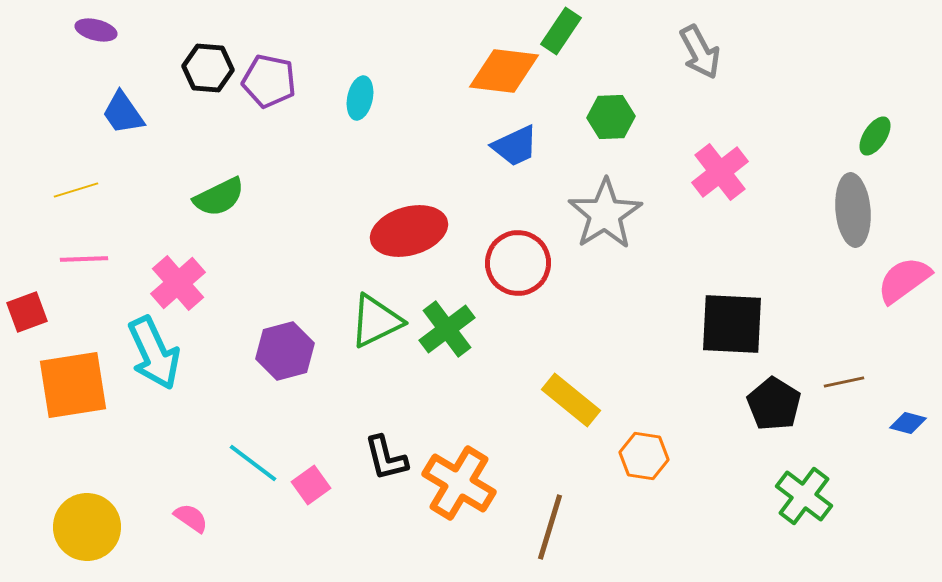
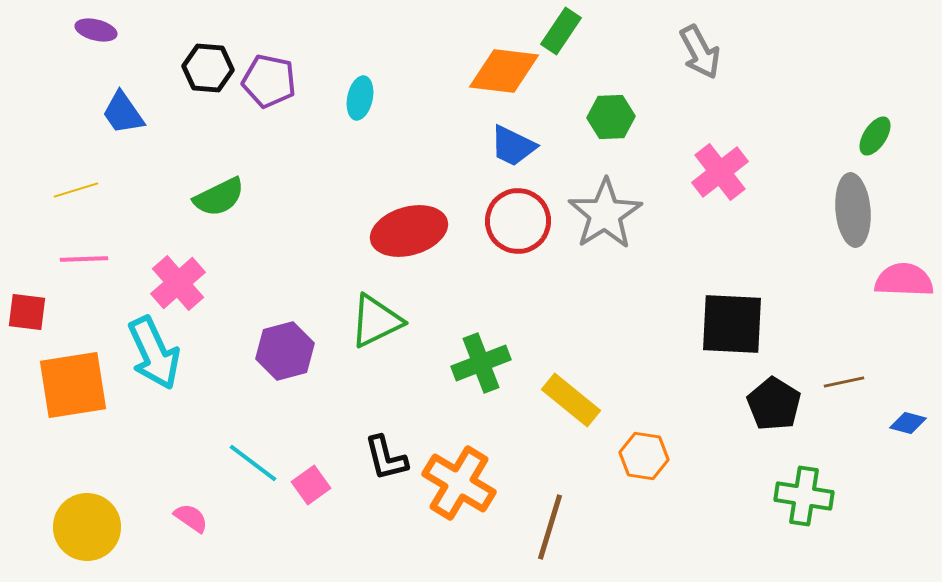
blue trapezoid at (515, 146): moved 2 px left; rotated 51 degrees clockwise
red circle at (518, 263): moved 42 px up
pink semicircle at (904, 280): rotated 38 degrees clockwise
red square at (27, 312): rotated 27 degrees clockwise
green cross at (447, 329): moved 34 px right, 34 px down; rotated 16 degrees clockwise
green cross at (804, 496): rotated 28 degrees counterclockwise
